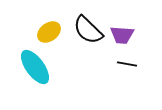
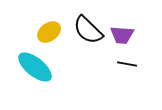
cyan ellipse: rotated 15 degrees counterclockwise
